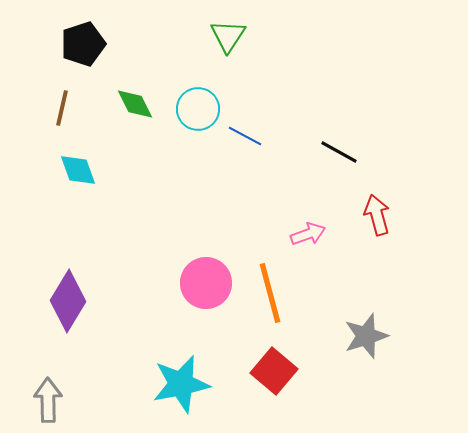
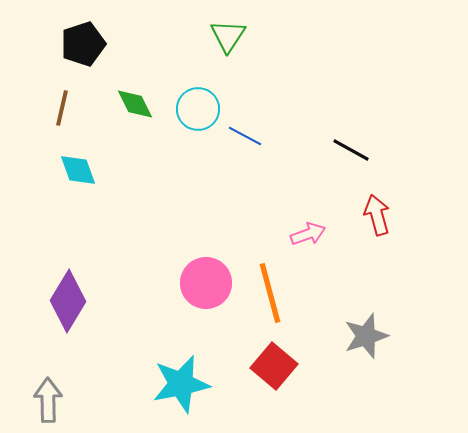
black line: moved 12 px right, 2 px up
red square: moved 5 px up
